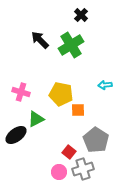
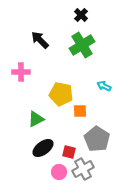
green cross: moved 11 px right
cyan arrow: moved 1 px left, 1 px down; rotated 32 degrees clockwise
pink cross: moved 20 px up; rotated 18 degrees counterclockwise
orange square: moved 2 px right, 1 px down
black ellipse: moved 27 px right, 13 px down
gray pentagon: moved 1 px right, 1 px up
red square: rotated 24 degrees counterclockwise
gray cross: rotated 10 degrees counterclockwise
